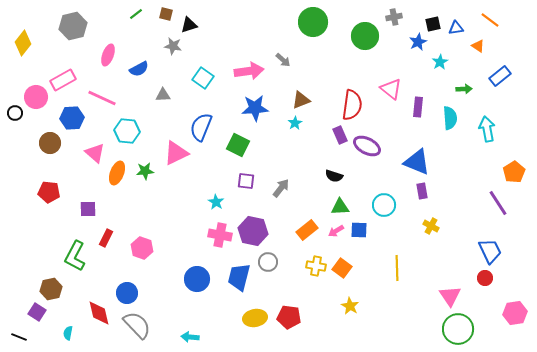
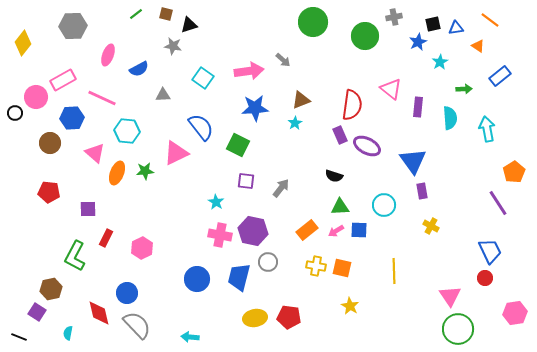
gray hexagon at (73, 26): rotated 12 degrees clockwise
blue semicircle at (201, 127): rotated 120 degrees clockwise
blue triangle at (417, 162): moved 4 px left, 1 px up; rotated 32 degrees clockwise
pink hexagon at (142, 248): rotated 15 degrees clockwise
orange square at (342, 268): rotated 24 degrees counterclockwise
yellow line at (397, 268): moved 3 px left, 3 px down
